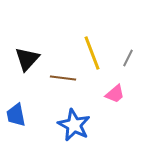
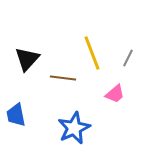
blue star: moved 3 px down; rotated 20 degrees clockwise
